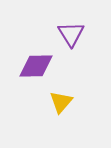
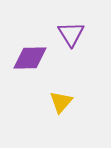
purple diamond: moved 6 px left, 8 px up
